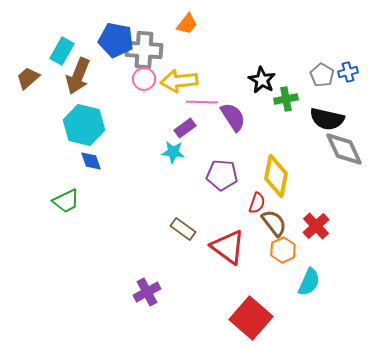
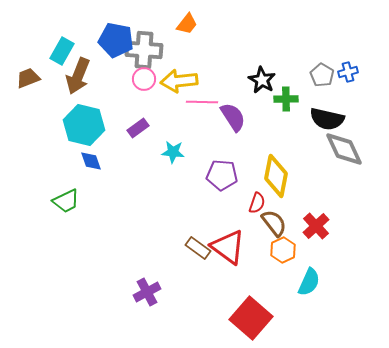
brown trapezoid: rotated 20 degrees clockwise
green cross: rotated 10 degrees clockwise
purple rectangle: moved 47 px left
brown rectangle: moved 15 px right, 19 px down
